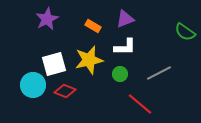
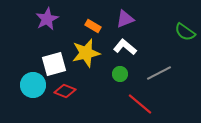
white L-shape: rotated 140 degrees counterclockwise
yellow star: moved 3 px left, 7 px up
